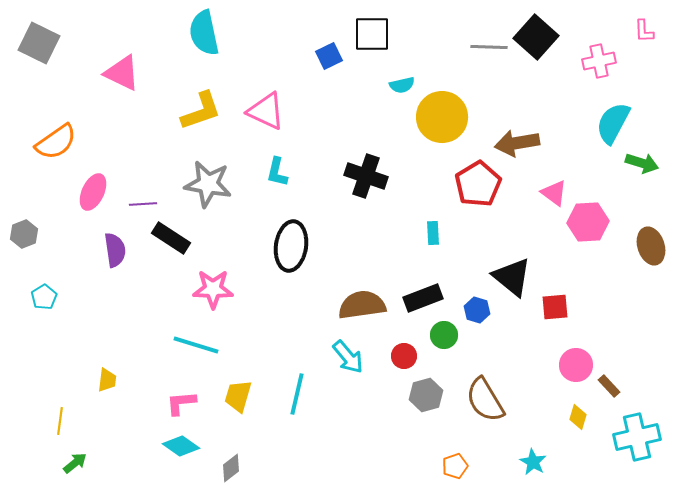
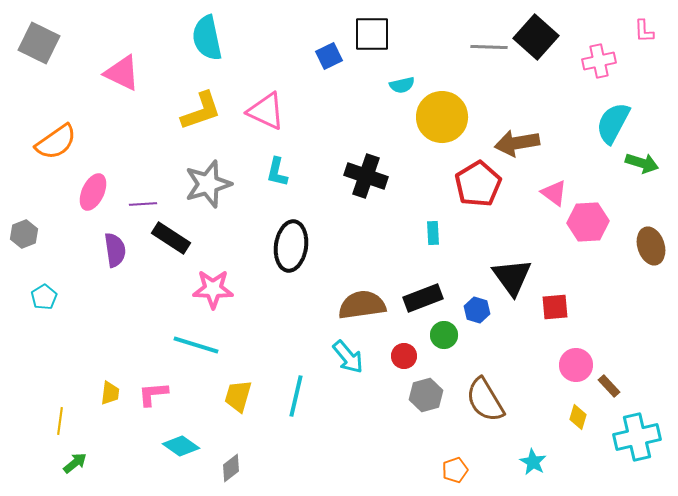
cyan semicircle at (204, 33): moved 3 px right, 5 px down
gray star at (208, 184): rotated 27 degrees counterclockwise
black triangle at (512, 277): rotated 15 degrees clockwise
yellow trapezoid at (107, 380): moved 3 px right, 13 px down
cyan line at (297, 394): moved 1 px left, 2 px down
pink L-shape at (181, 403): moved 28 px left, 9 px up
orange pentagon at (455, 466): moved 4 px down
